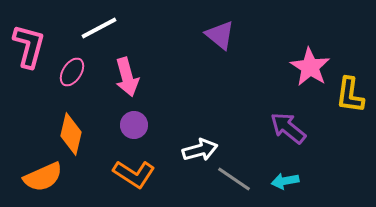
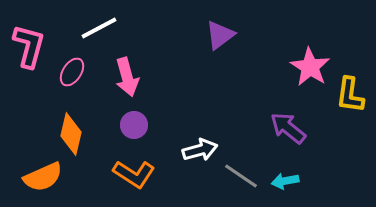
purple triangle: rotated 44 degrees clockwise
gray line: moved 7 px right, 3 px up
